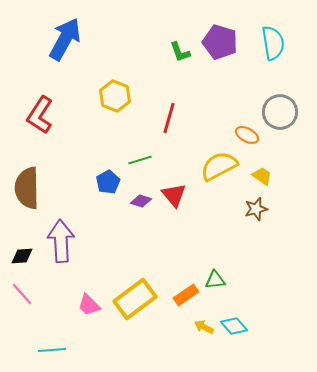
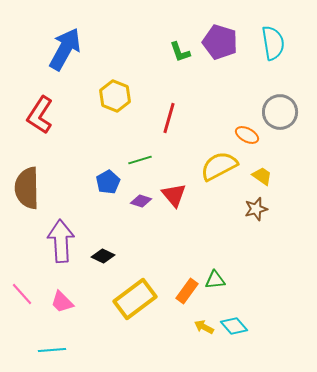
blue arrow: moved 10 px down
black diamond: moved 81 px right; rotated 30 degrees clockwise
orange rectangle: moved 1 px right, 4 px up; rotated 20 degrees counterclockwise
pink trapezoid: moved 27 px left, 3 px up
